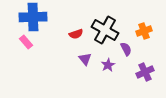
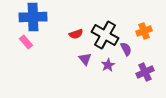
black cross: moved 5 px down
